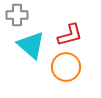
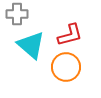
gray cross: moved 1 px up
